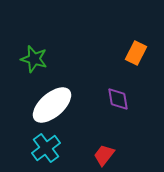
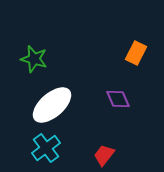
purple diamond: rotated 15 degrees counterclockwise
